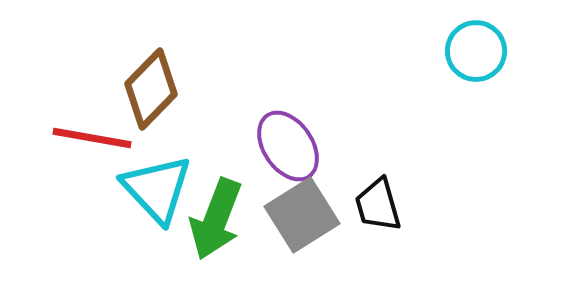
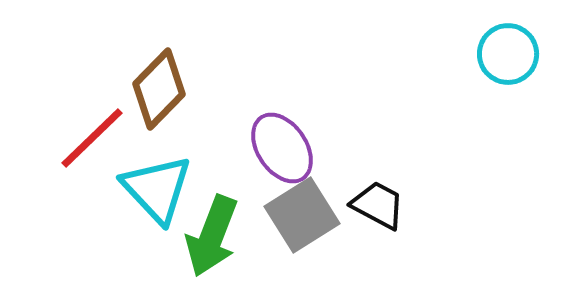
cyan circle: moved 32 px right, 3 px down
brown diamond: moved 8 px right
red line: rotated 54 degrees counterclockwise
purple ellipse: moved 6 px left, 2 px down
black trapezoid: rotated 134 degrees clockwise
green arrow: moved 4 px left, 17 px down
